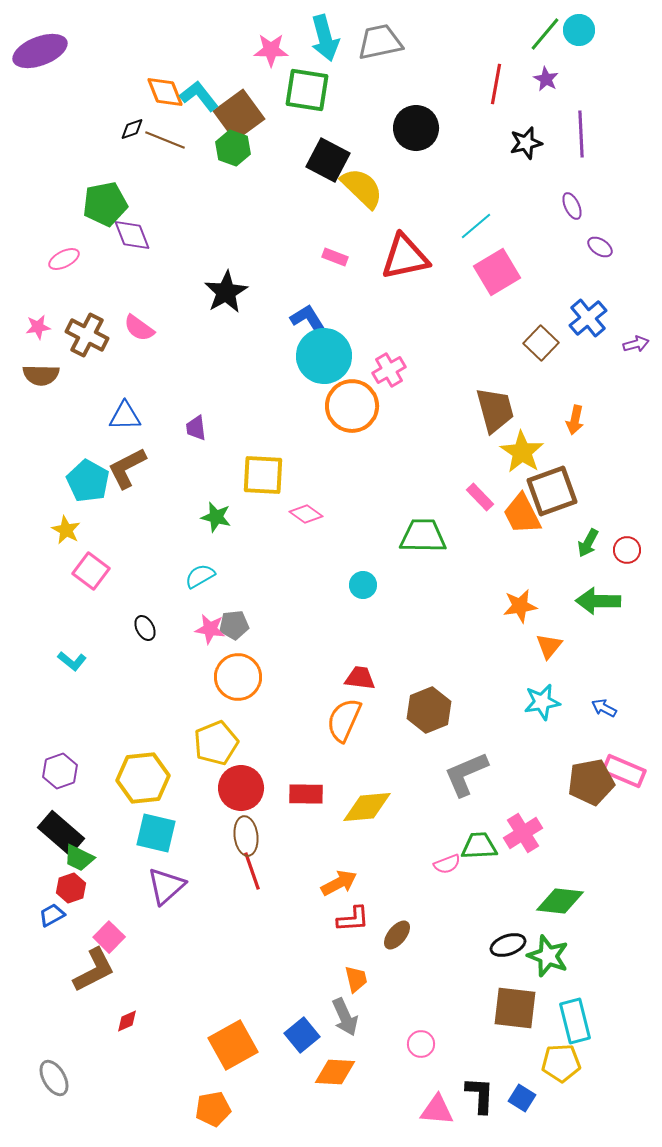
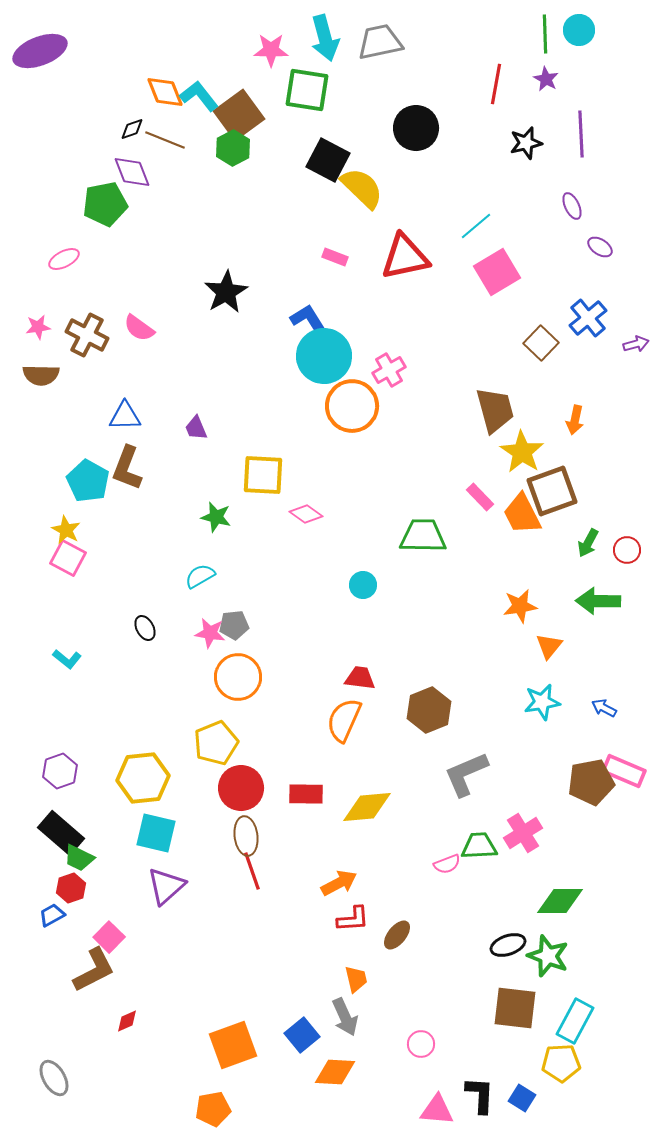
green line at (545, 34): rotated 42 degrees counterclockwise
green hexagon at (233, 148): rotated 12 degrees clockwise
purple diamond at (132, 235): moved 63 px up
purple trapezoid at (196, 428): rotated 16 degrees counterclockwise
brown L-shape at (127, 468): rotated 42 degrees counterclockwise
pink square at (91, 571): moved 23 px left, 13 px up; rotated 9 degrees counterclockwise
pink star at (210, 629): moved 4 px down
cyan L-shape at (72, 661): moved 5 px left, 2 px up
green diamond at (560, 901): rotated 6 degrees counterclockwise
cyan rectangle at (575, 1021): rotated 42 degrees clockwise
orange square at (233, 1045): rotated 9 degrees clockwise
